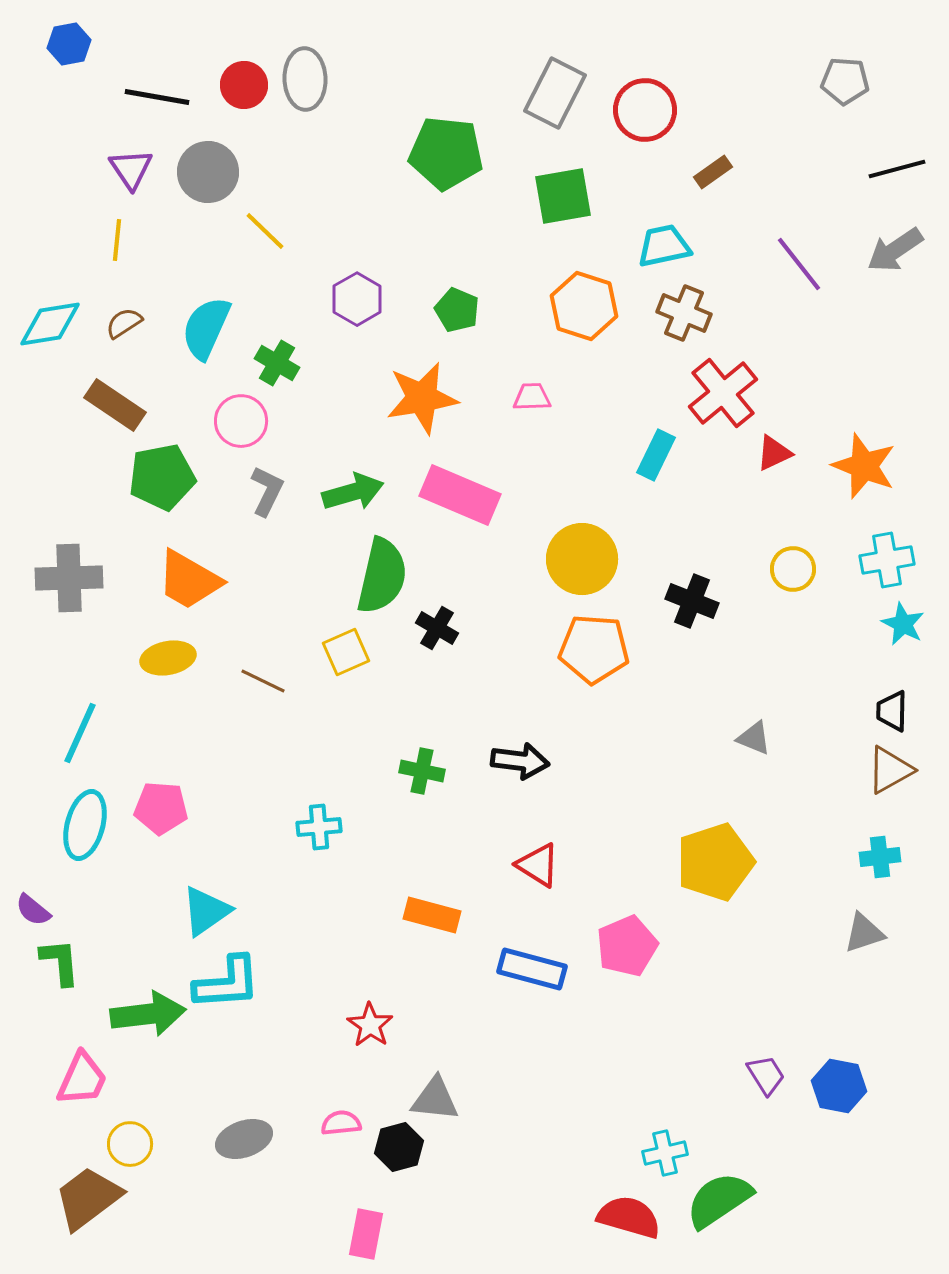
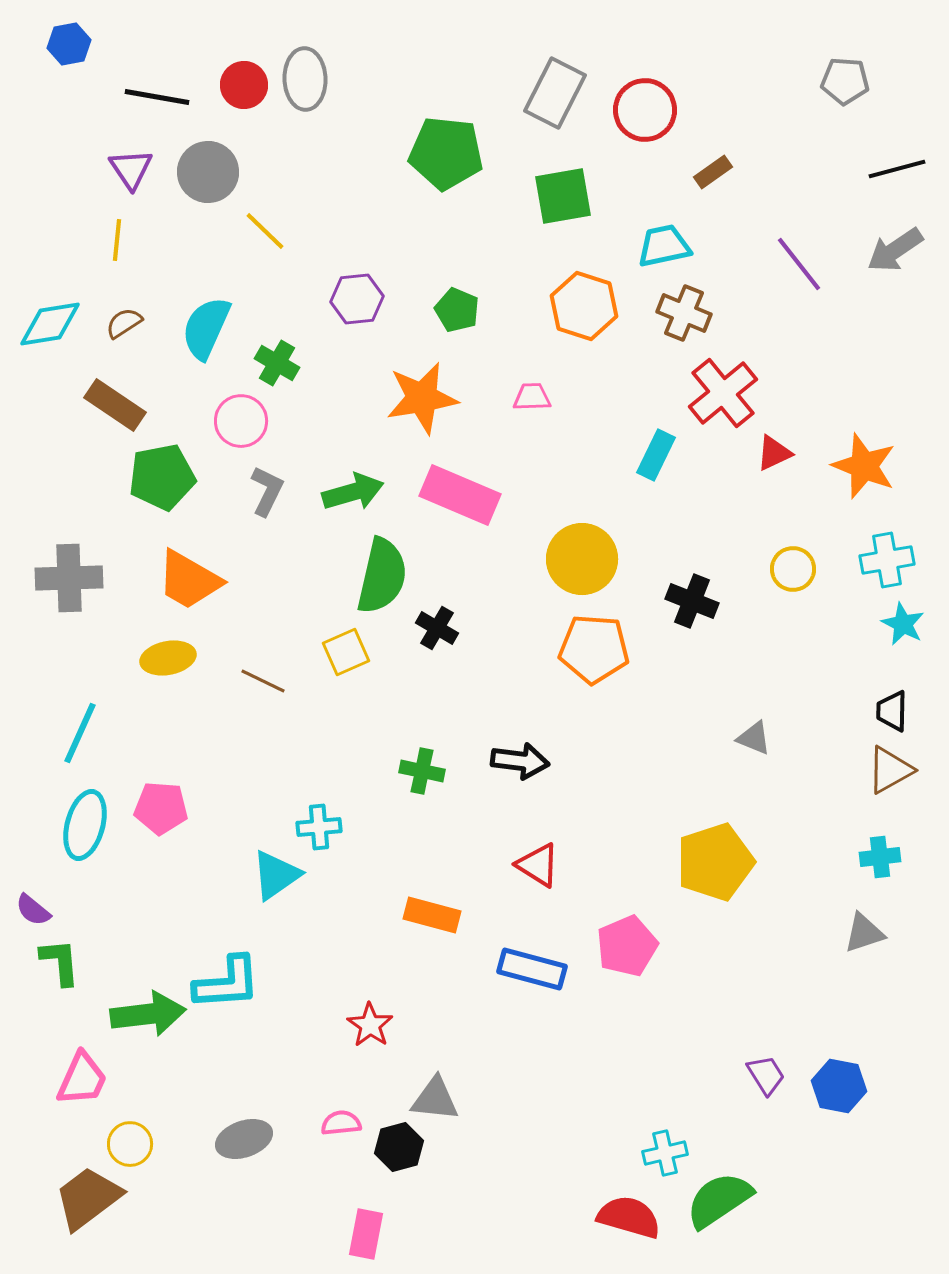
purple hexagon at (357, 299): rotated 24 degrees clockwise
cyan triangle at (206, 911): moved 70 px right, 36 px up
